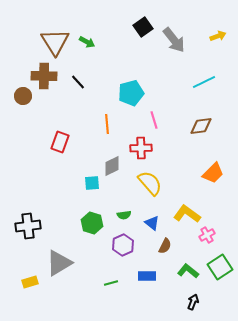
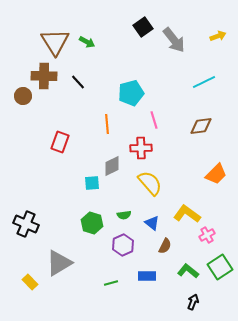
orange trapezoid: moved 3 px right, 1 px down
black cross: moved 2 px left, 2 px up; rotated 30 degrees clockwise
yellow rectangle: rotated 63 degrees clockwise
